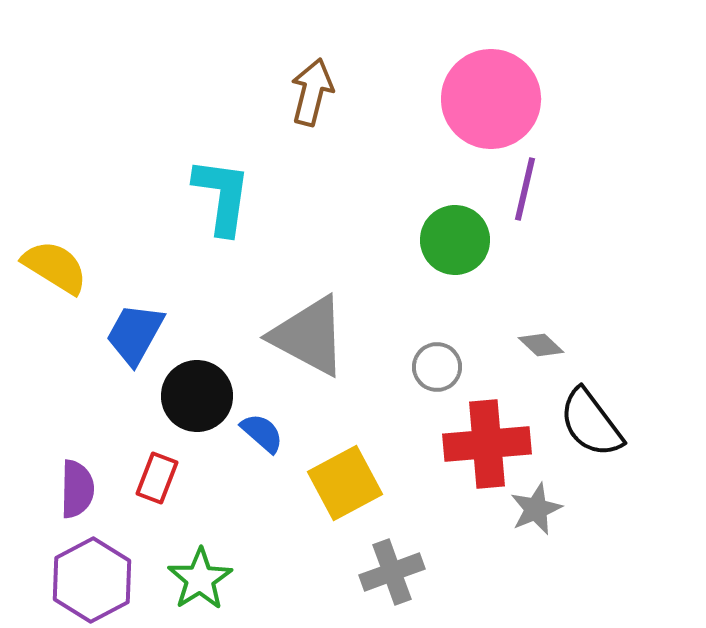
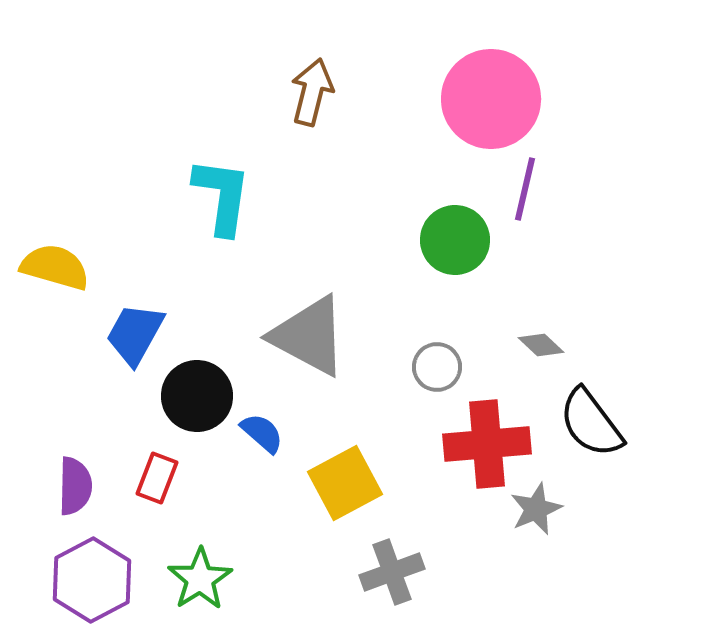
yellow semicircle: rotated 16 degrees counterclockwise
purple semicircle: moved 2 px left, 3 px up
